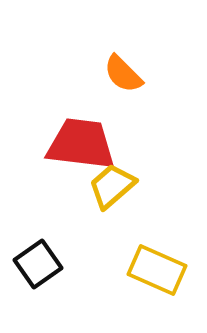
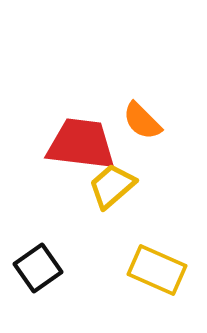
orange semicircle: moved 19 px right, 47 px down
black square: moved 4 px down
